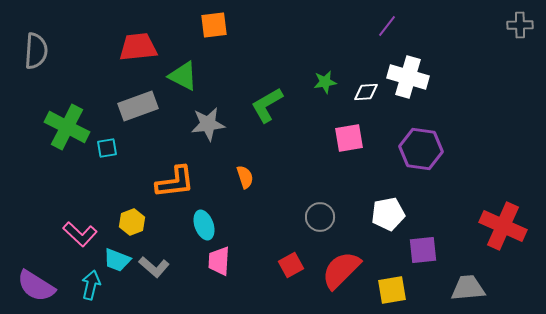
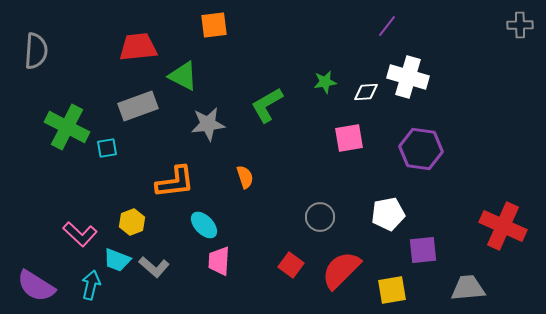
cyan ellipse: rotated 24 degrees counterclockwise
red square: rotated 25 degrees counterclockwise
